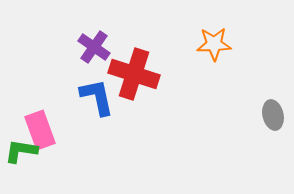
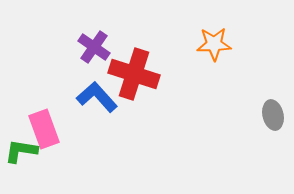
blue L-shape: rotated 30 degrees counterclockwise
pink rectangle: moved 4 px right, 1 px up
